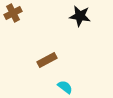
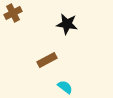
black star: moved 13 px left, 8 px down
